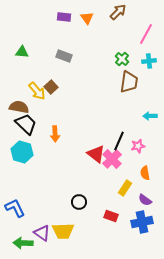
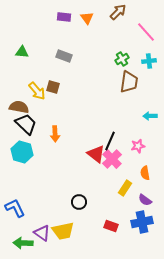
pink line: moved 2 px up; rotated 70 degrees counterclockwise
green cross: rotated 16 degrees clockwise
brown square: moved 2 px right; rotated 32 degrees counterclockwise
black line: moved 9 px left
red rectangle: moved 10 px down
yellow trapezoid: rotated 10 degrees counterclockwise
